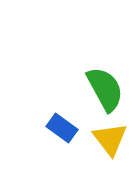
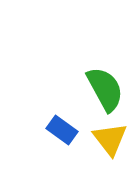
blue rectangle: moved 2 px down
